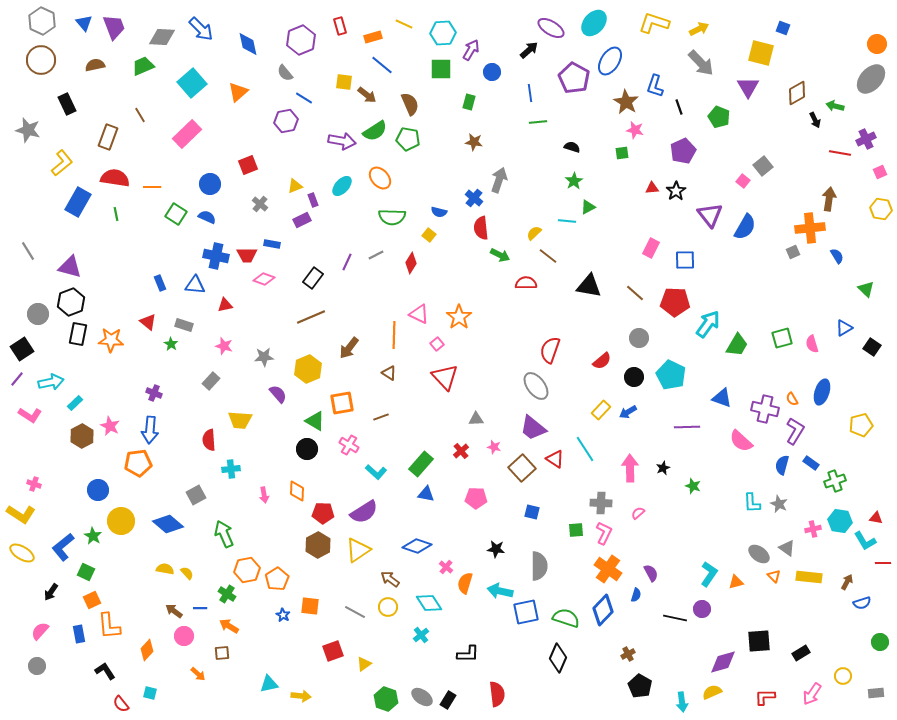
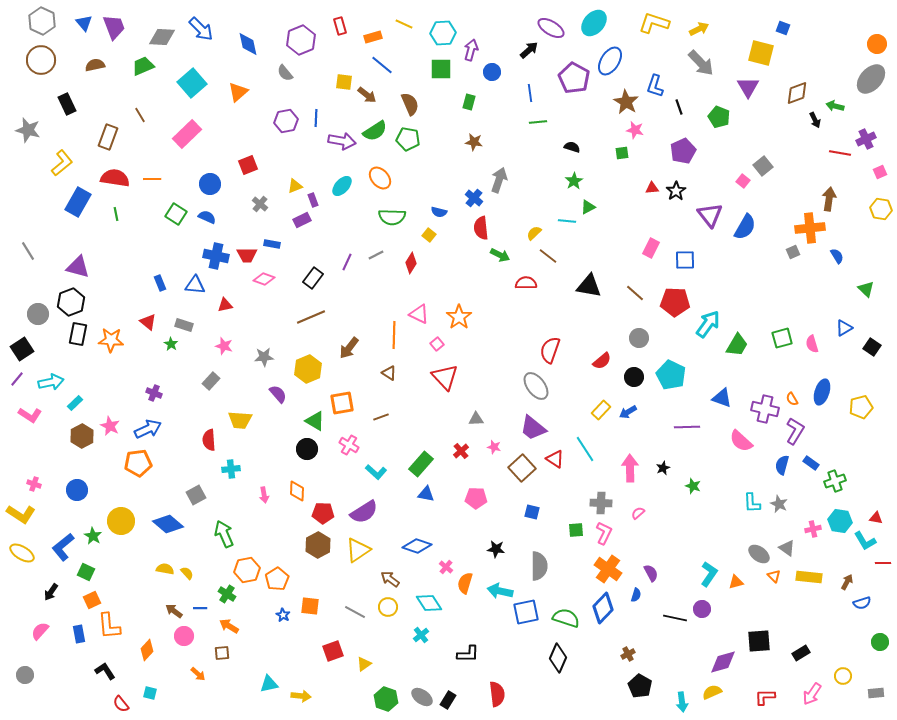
purple arrow at (471, 50): rotated 15 degrees counterclockwise
brown diamond at (797, 93): rotated 10 degrees clockwise
blue line at (304, 98): moved 12 px right, 20 px down; rotated 60 degrees clockwise
orange line at (152, 187): moved 8 px up
purple triangle at (70, 267): moved 8 px right
yellow pentagon at (861, 425): moved 18 px up
blue arrow at (150, 430): moved 2 px left, 1 px up; rotated 120 degrees counterclockwise
blue circle at (98, 490): moved 21 px left
blue diamond at (603, 610): moved 2 px up
gray circle at (37, 666): moved 12 px left, 9 px down
